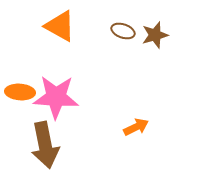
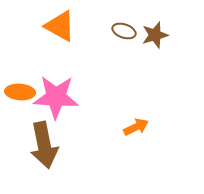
brown ellipse: moved 1 px right
brown arrow: moved 1 px left
